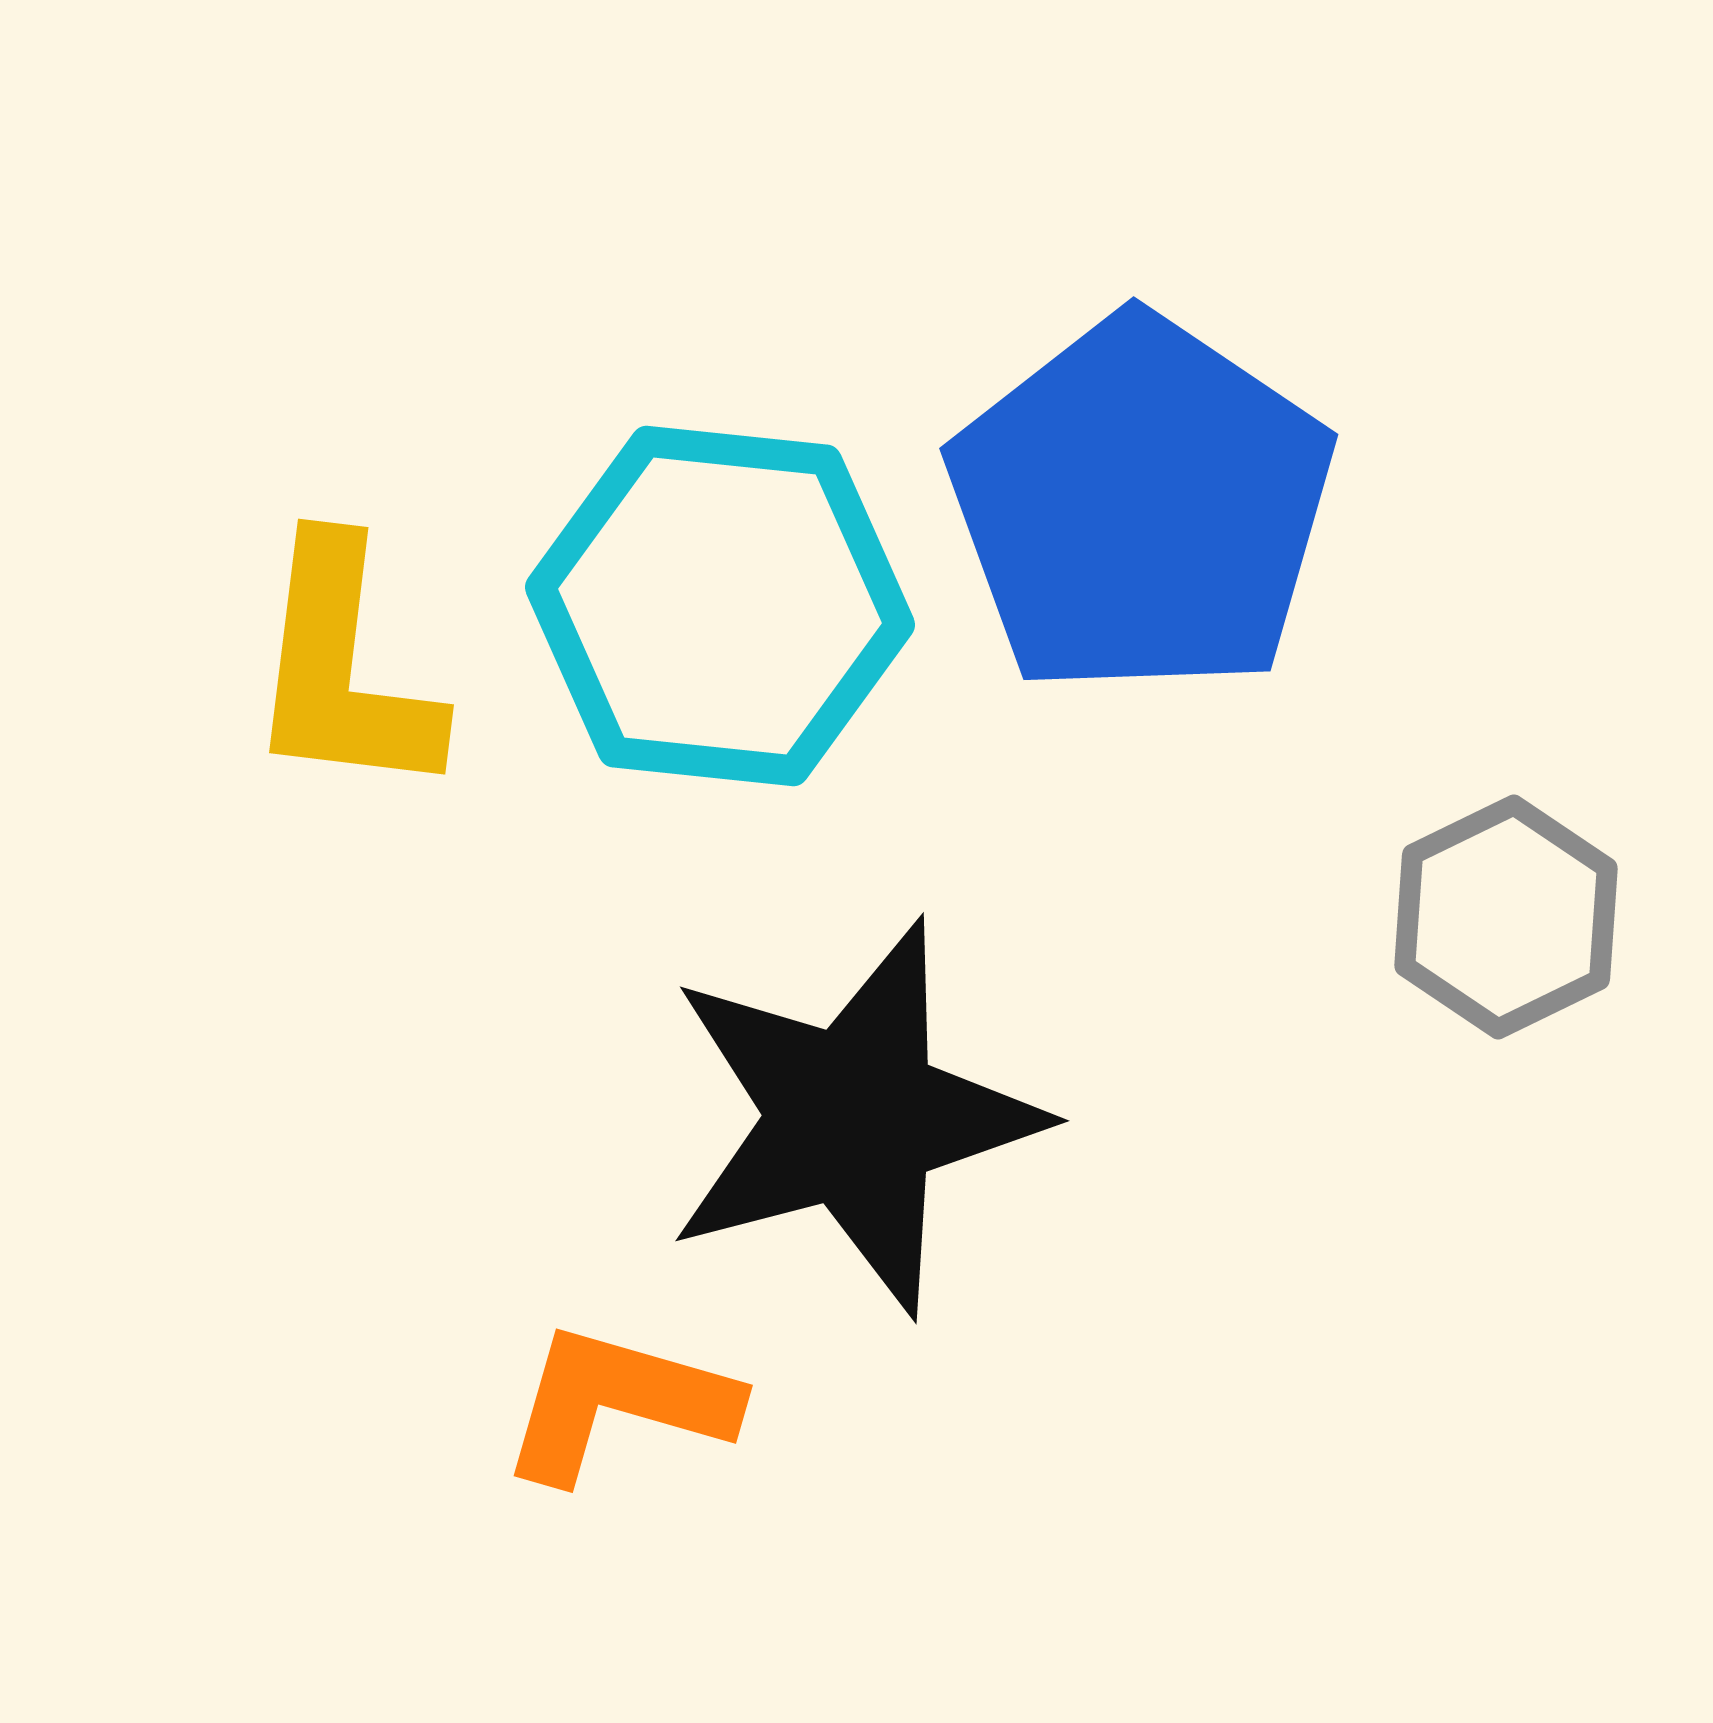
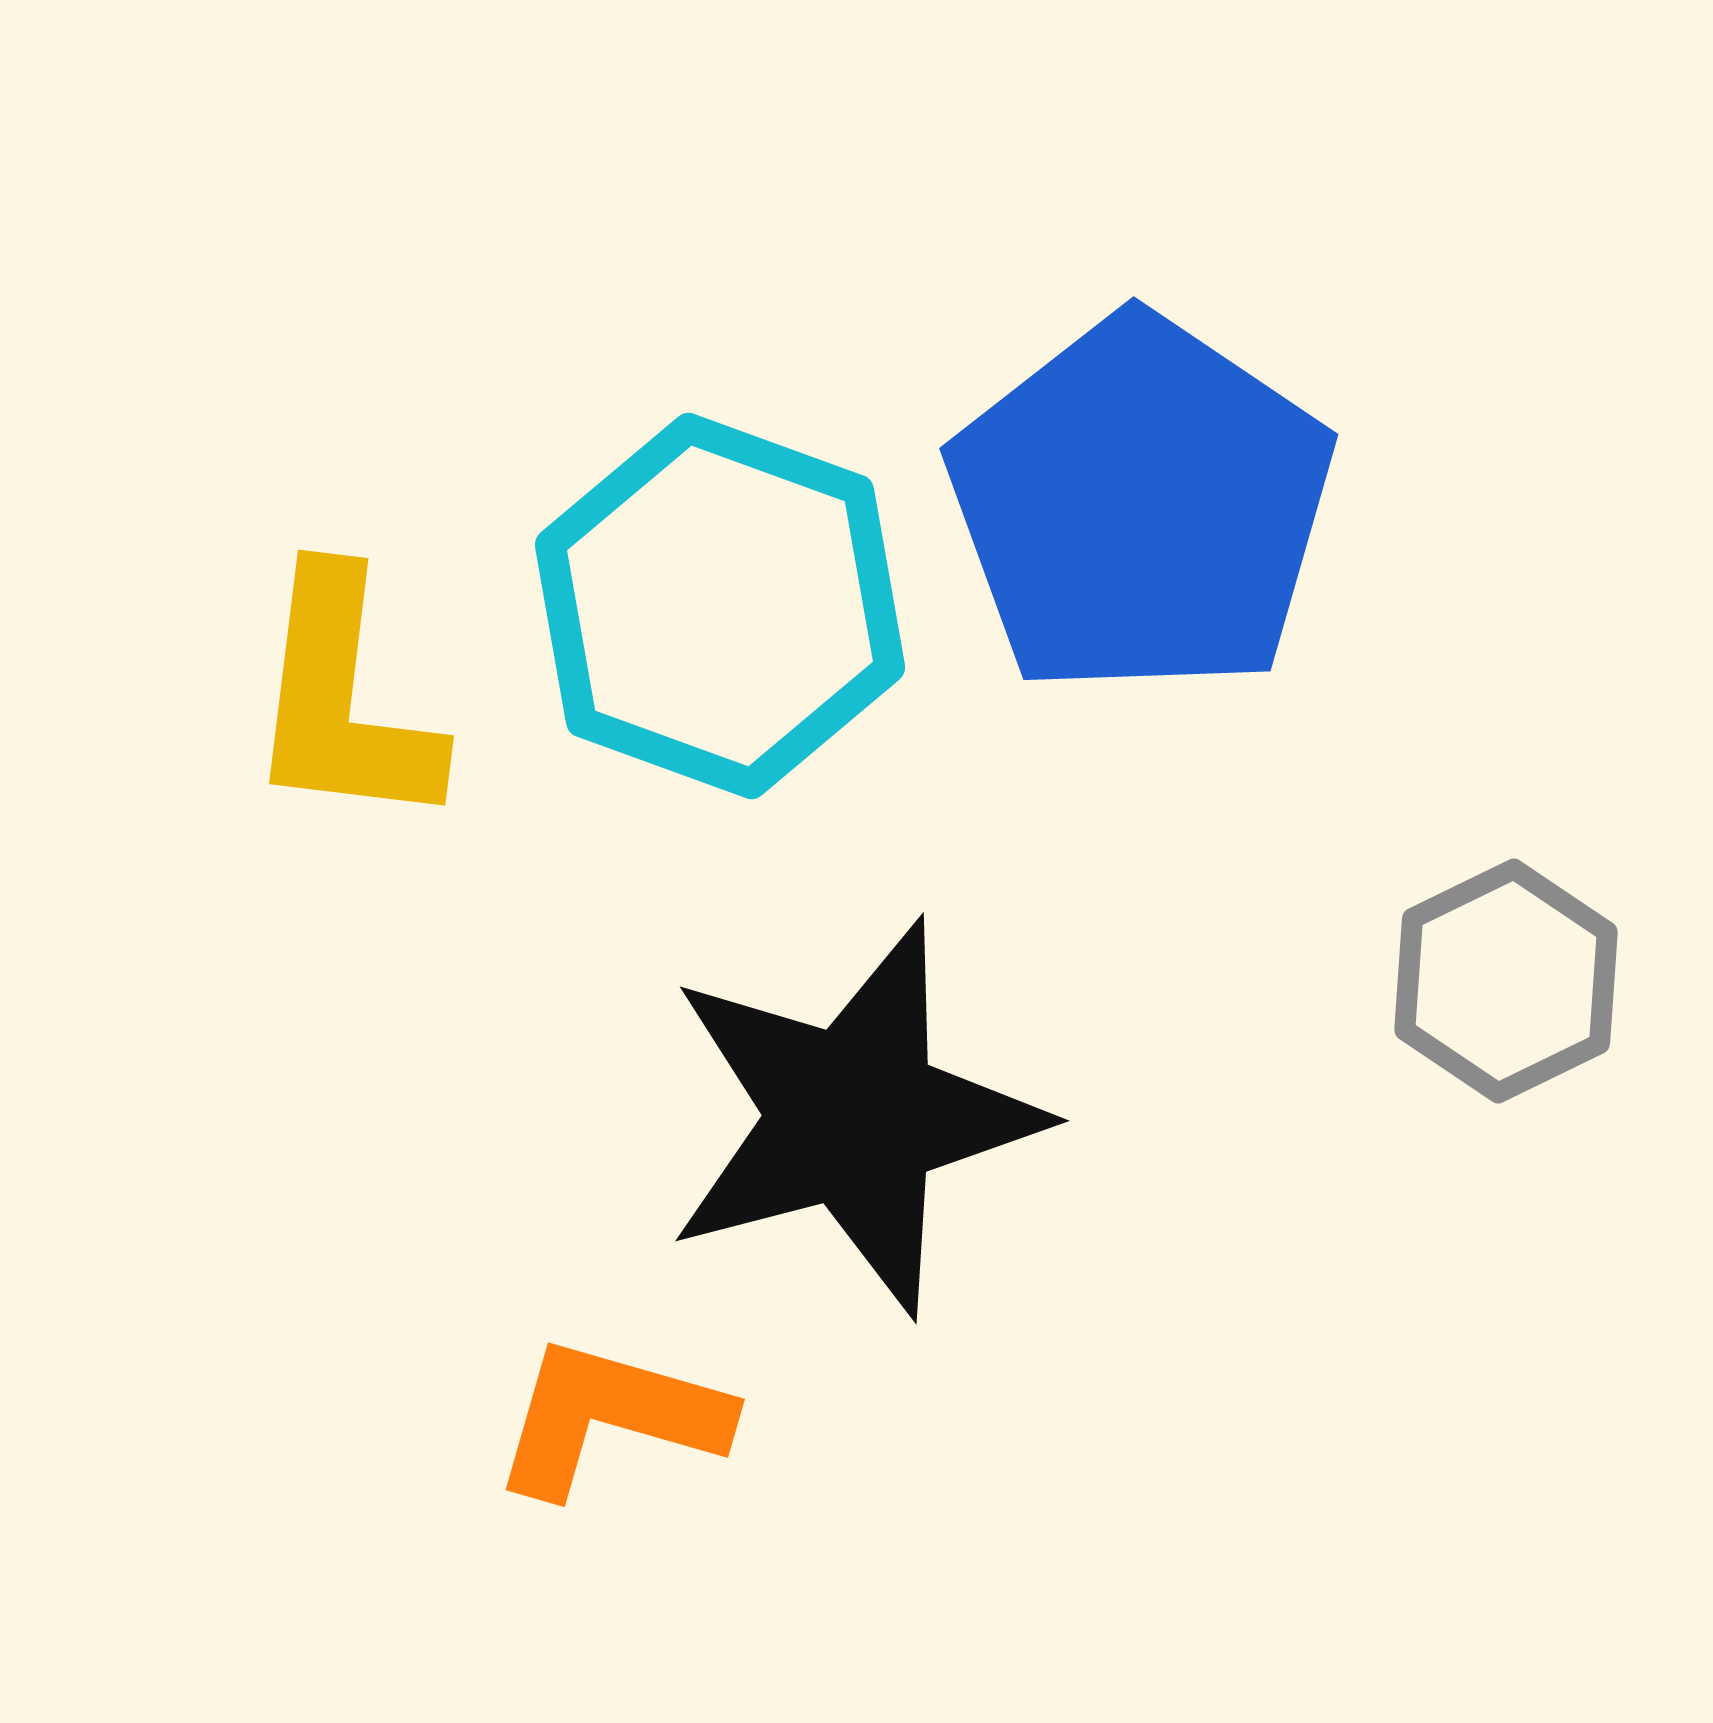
cyan hexagon: rotated 14 degrees clockwise
yellow L-shape: moved 31 px down
gray hexagon: moved 64 px down
orange L-shape: moved 8 px left, 14 px down
